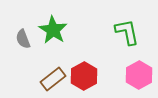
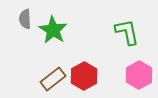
gray semicircle: moved 2 px right, 20 px up; rotated 18 degrees clockwise
